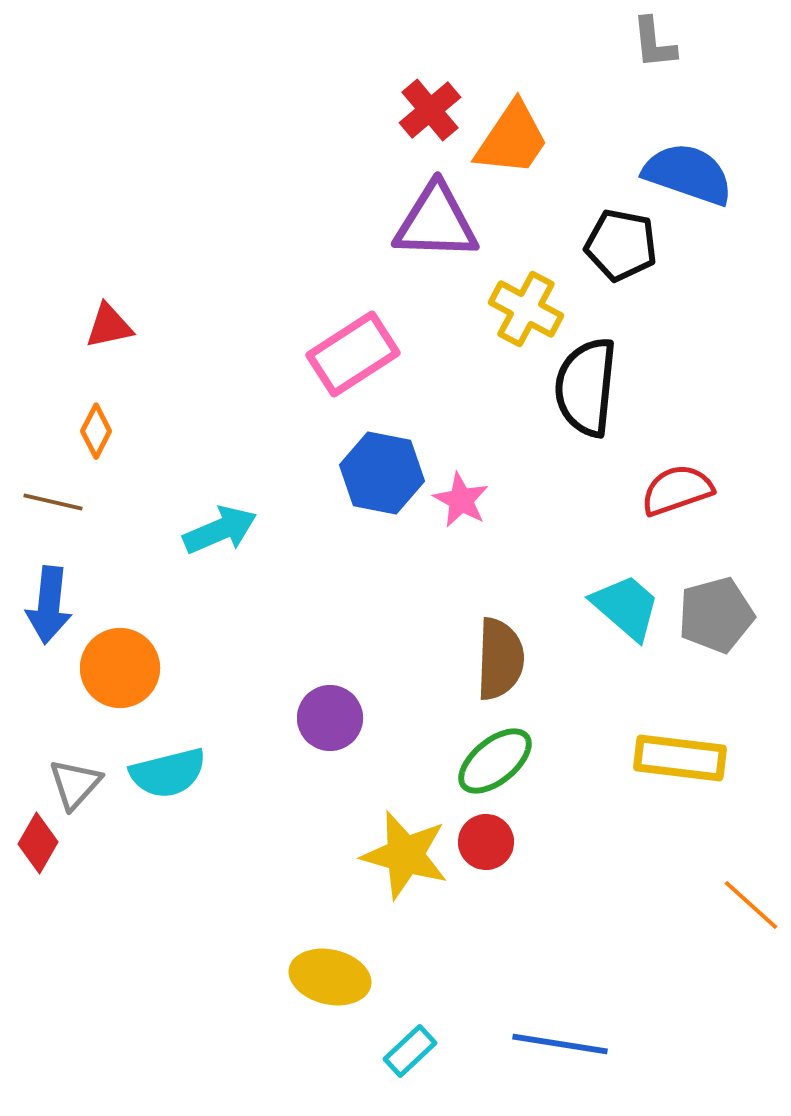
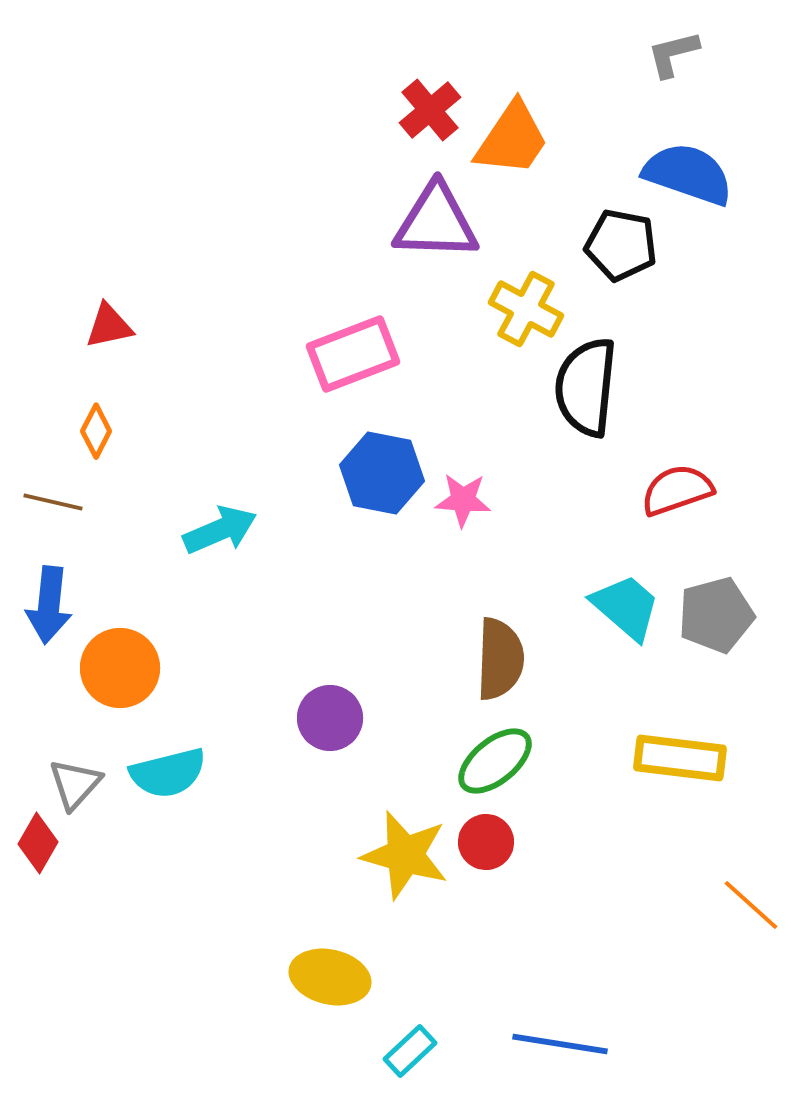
gray L-shape: moved 19 px right, 11 px down; rotated 82 degrees clockwise
pink rectangle: rotated 12 degrees clockwise
pink star: moved 2 px right; rotated 24 degrees counterclockwise
